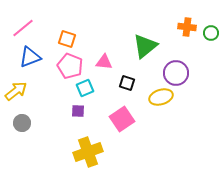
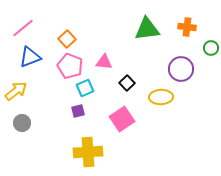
green circle: moved 15 px down
orange square: rotated 30 degrees clockwise
green triangle: moved 2 px right, 17 px up; rotated 32 degrees clockwise
purple circle: moved 5 px right, 4 px up
black square: rotated 28 degrees clockwise
yellow ellipse: rotated 15 degrees clockwise
purple square: rotated 16 degrees counterclockwise
yellow cross: rotated 16 degrees clockwise
